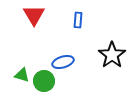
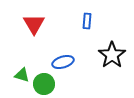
red triangle: moved 9 px down
blue rectangle: moved 9 px right, 1 px down
green circle: moved 3 px down
